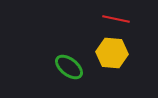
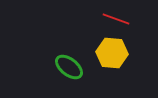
red line: rotated 8 degrees clockwise
